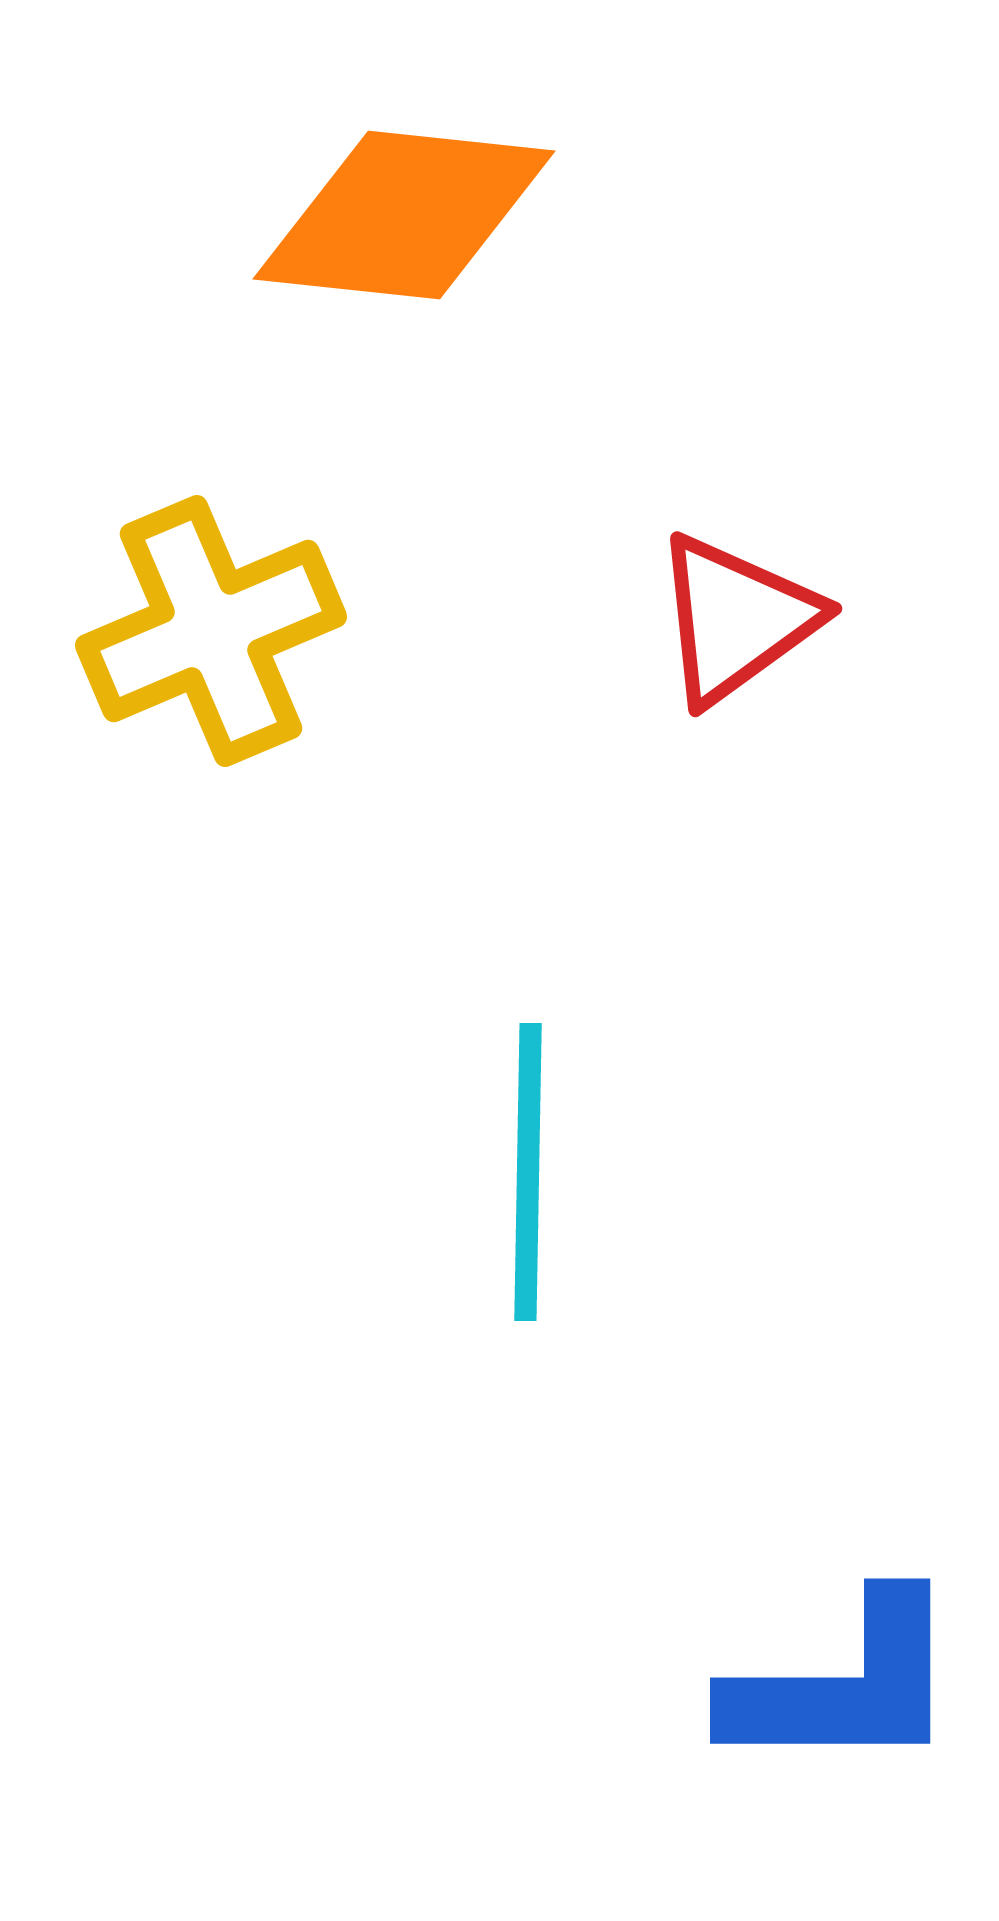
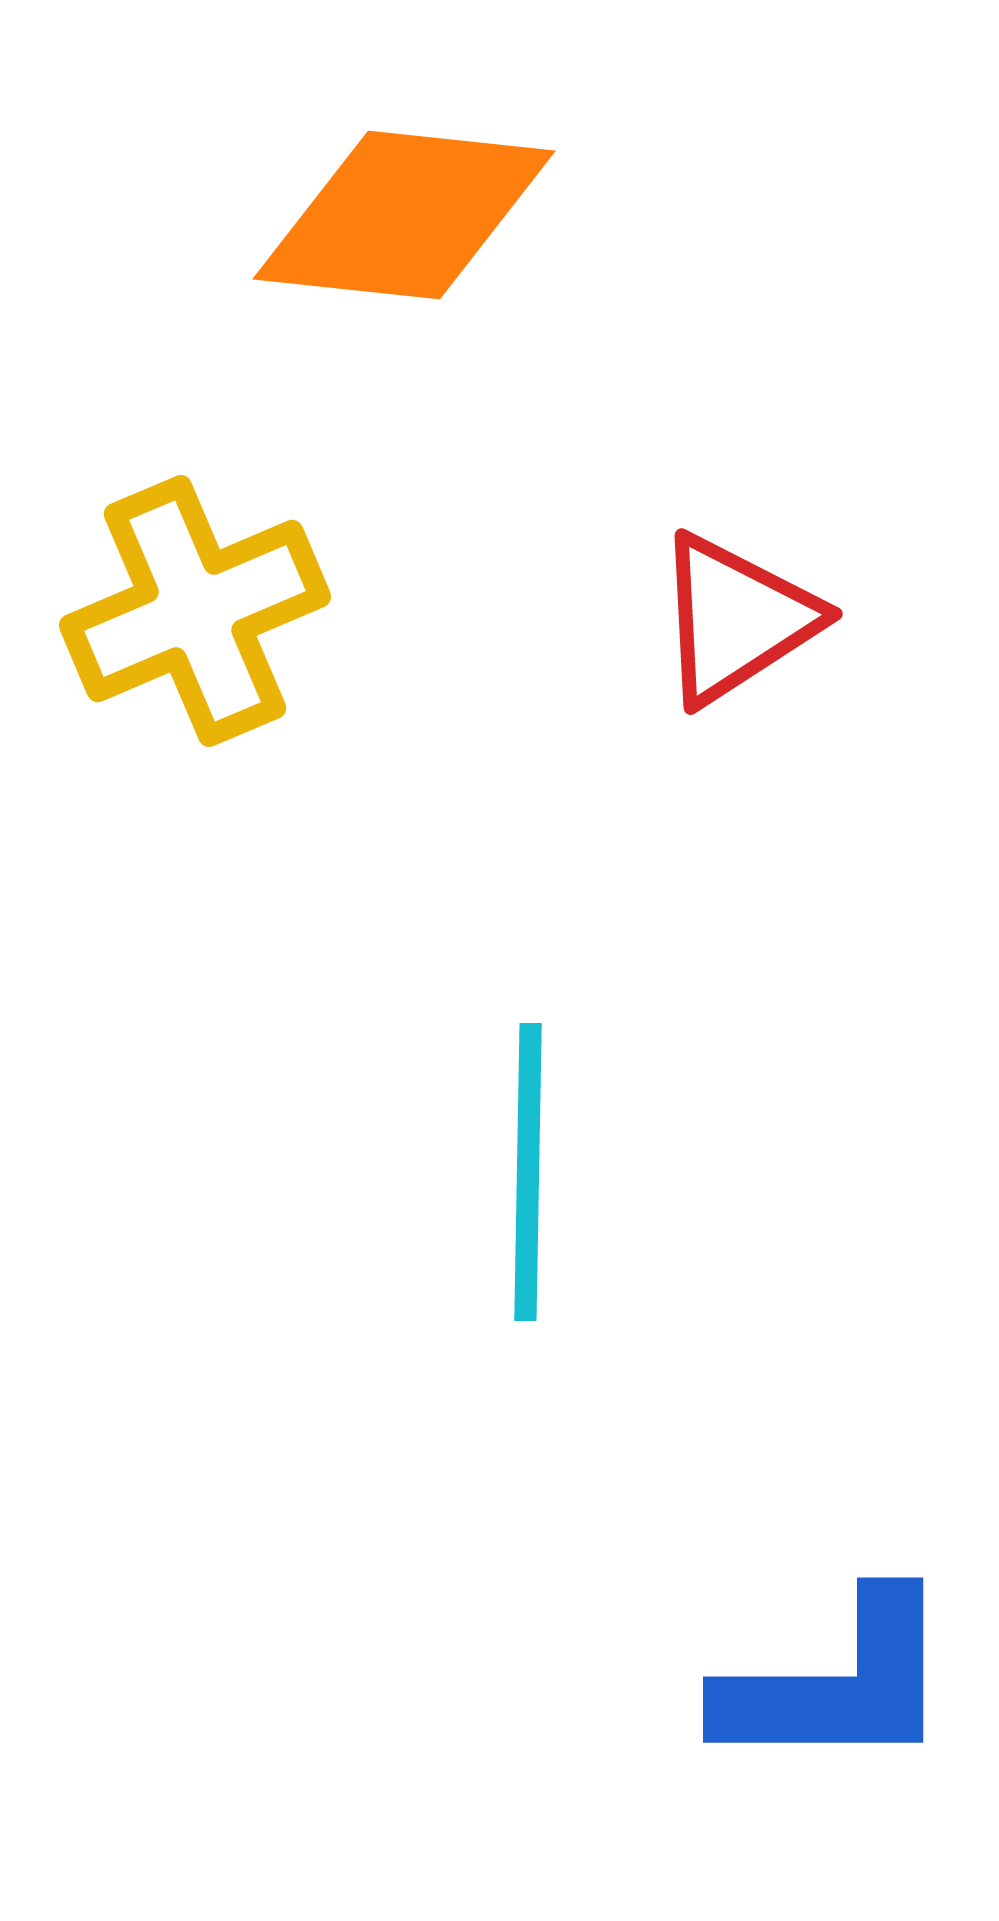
red triangle: rotated 3 degrees clockwise
yellow cross: moved 16 px left, 20 px up
blue L-shape: moved 7 px left, 1 px up
